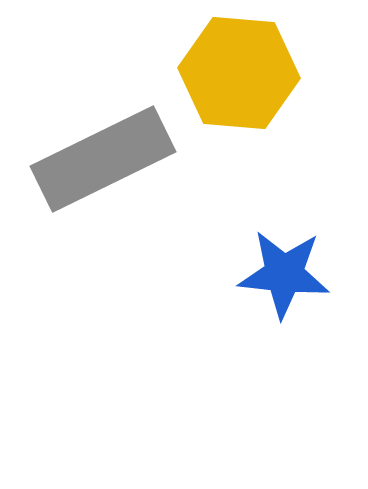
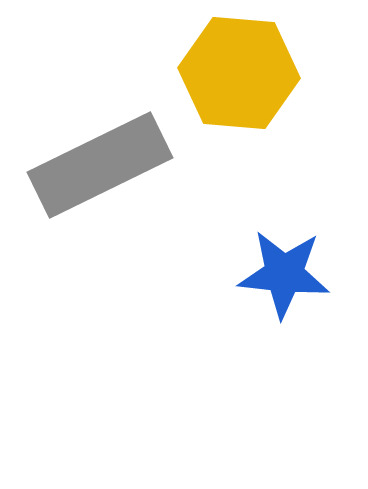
gray rectangle: moved 3 px left, 6 px down
